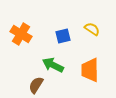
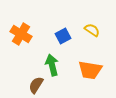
yellow semicircle: moved 1 px down
blue square: rotated 14 degrees counterclockwise
green arrow: moved 1 px left; rotated 50 degrees clockwise
orange trapezoid: rotated 80 degrees counterclockwise
